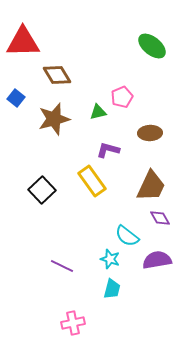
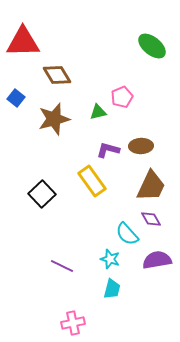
brown ellipse: moved 9 px left, 13 px down
black square: moved 4 px down
purple diamond: moved 9 px left, 1 px down
cyan semicircle: moved 2 px up; rotated 10 degrees clockwise
